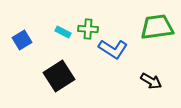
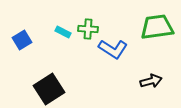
black square: moved 10 px left, 13 px down
black arrow: rotated 45 degrees counterclockwise
